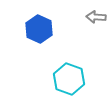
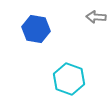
blue hexagon: moved 3 px left; rotated 16 degrees counterclockwise
